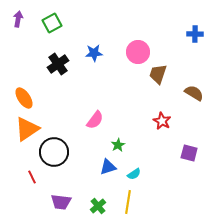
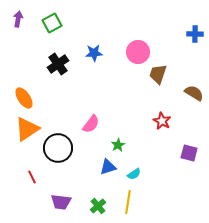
pink semicircle: moved 4 px left, 4 px down
black circle: moved 4 px right, 4 px up
